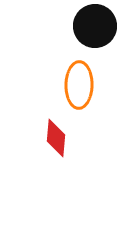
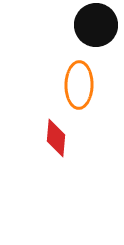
black circle: moved 1 px right, 1 px up
